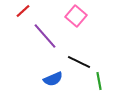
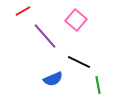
red line: rotated 14 degrees clockwise
pink square: moved 4 px down
green line: moved 1 px left, 4 px down
